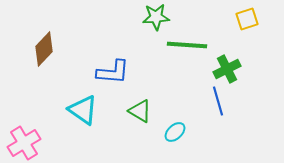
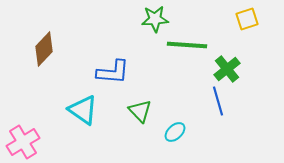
green star: moved 1 px left, 2 px down
green cross: rotated 12 degrees counterclockwise
green triangle: rotated 15 degrees clockwise
pink cross: moved 1 px left, 1 px up
